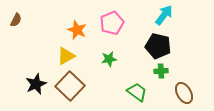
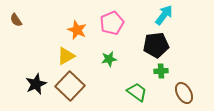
brown semicircle: rotated 120 degrees clockwise
black pentagon: moved 2 px left, 1 px up; rotated 20 degrees counterclockwise
